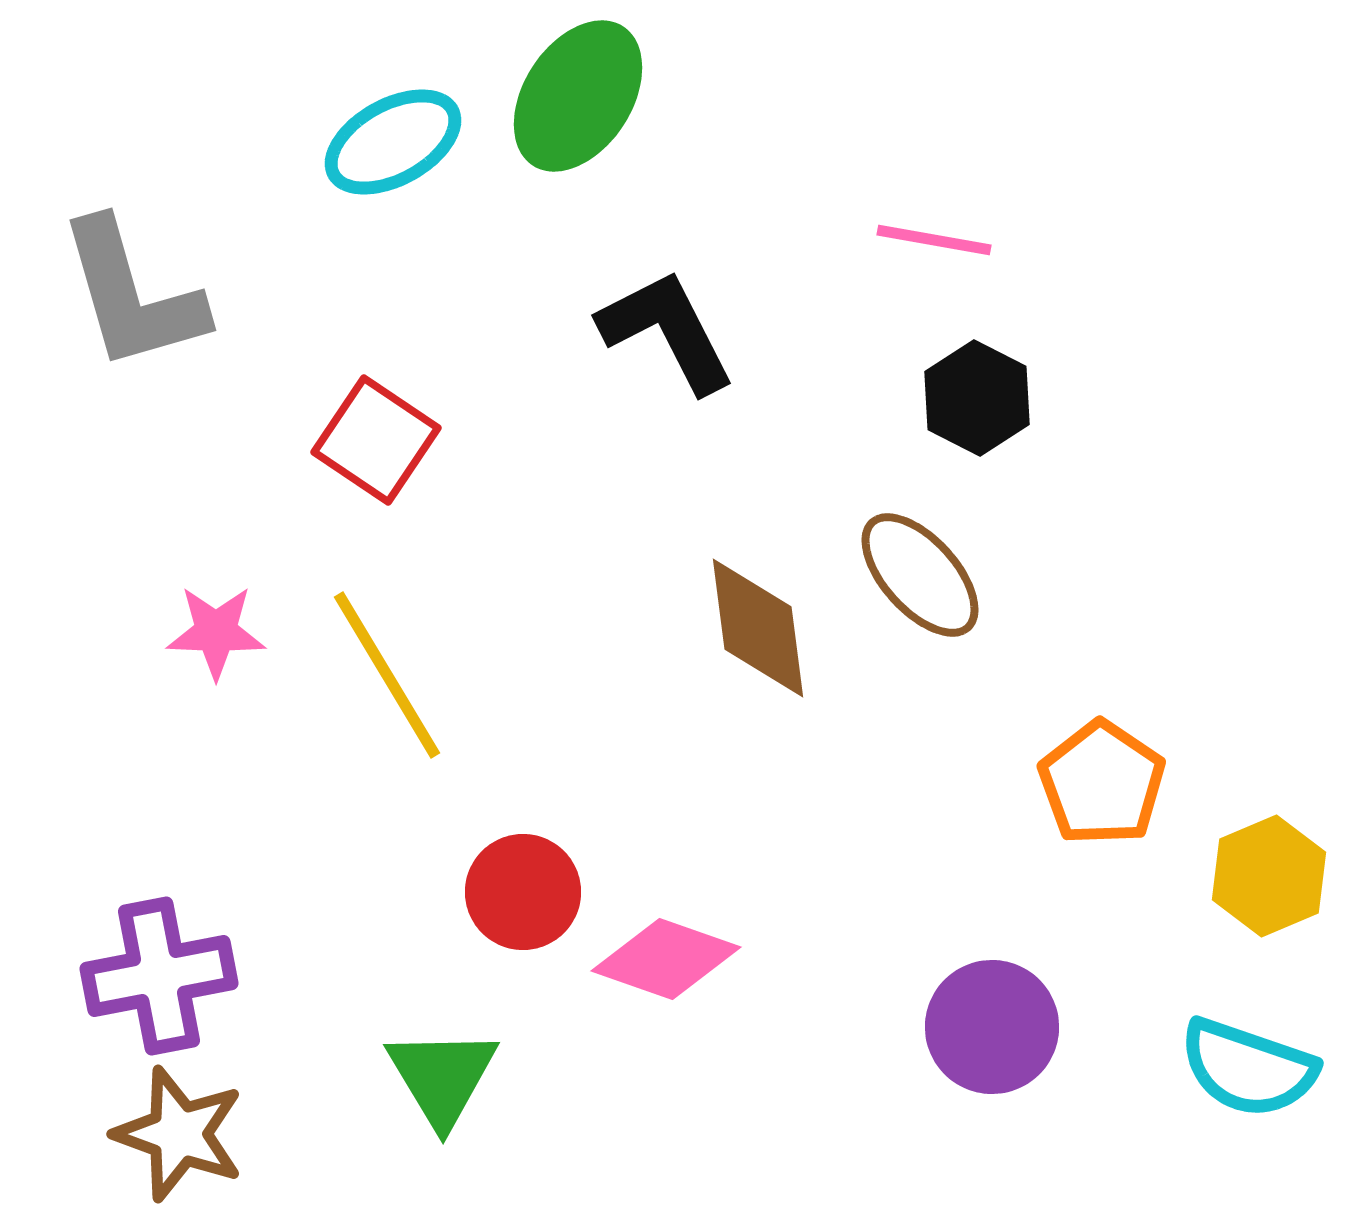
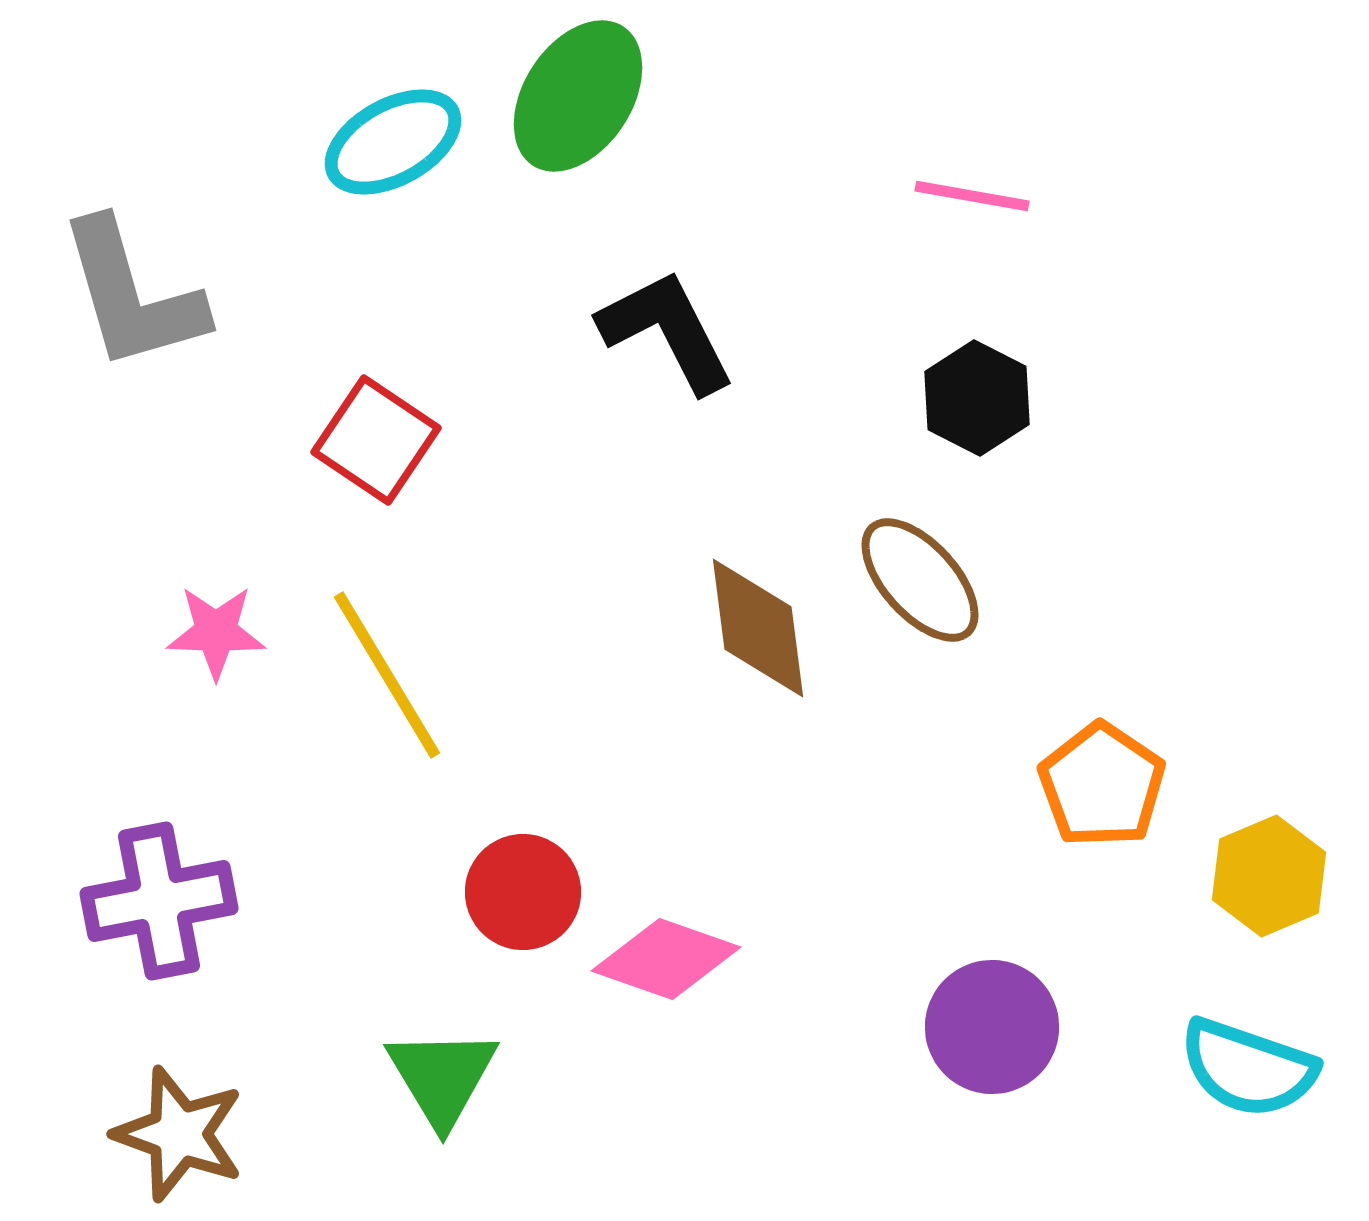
pink line: moved 38 px right, 44 px up
brown ellipse: moved 5 px down
orange pentagon: moved 2 px down
purple cross: moved 75 px up
